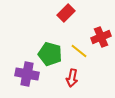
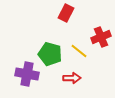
red rectangle: rotated 18 degrees counterclockwise
red arrow: rotated 102 degrees counterclockwise
